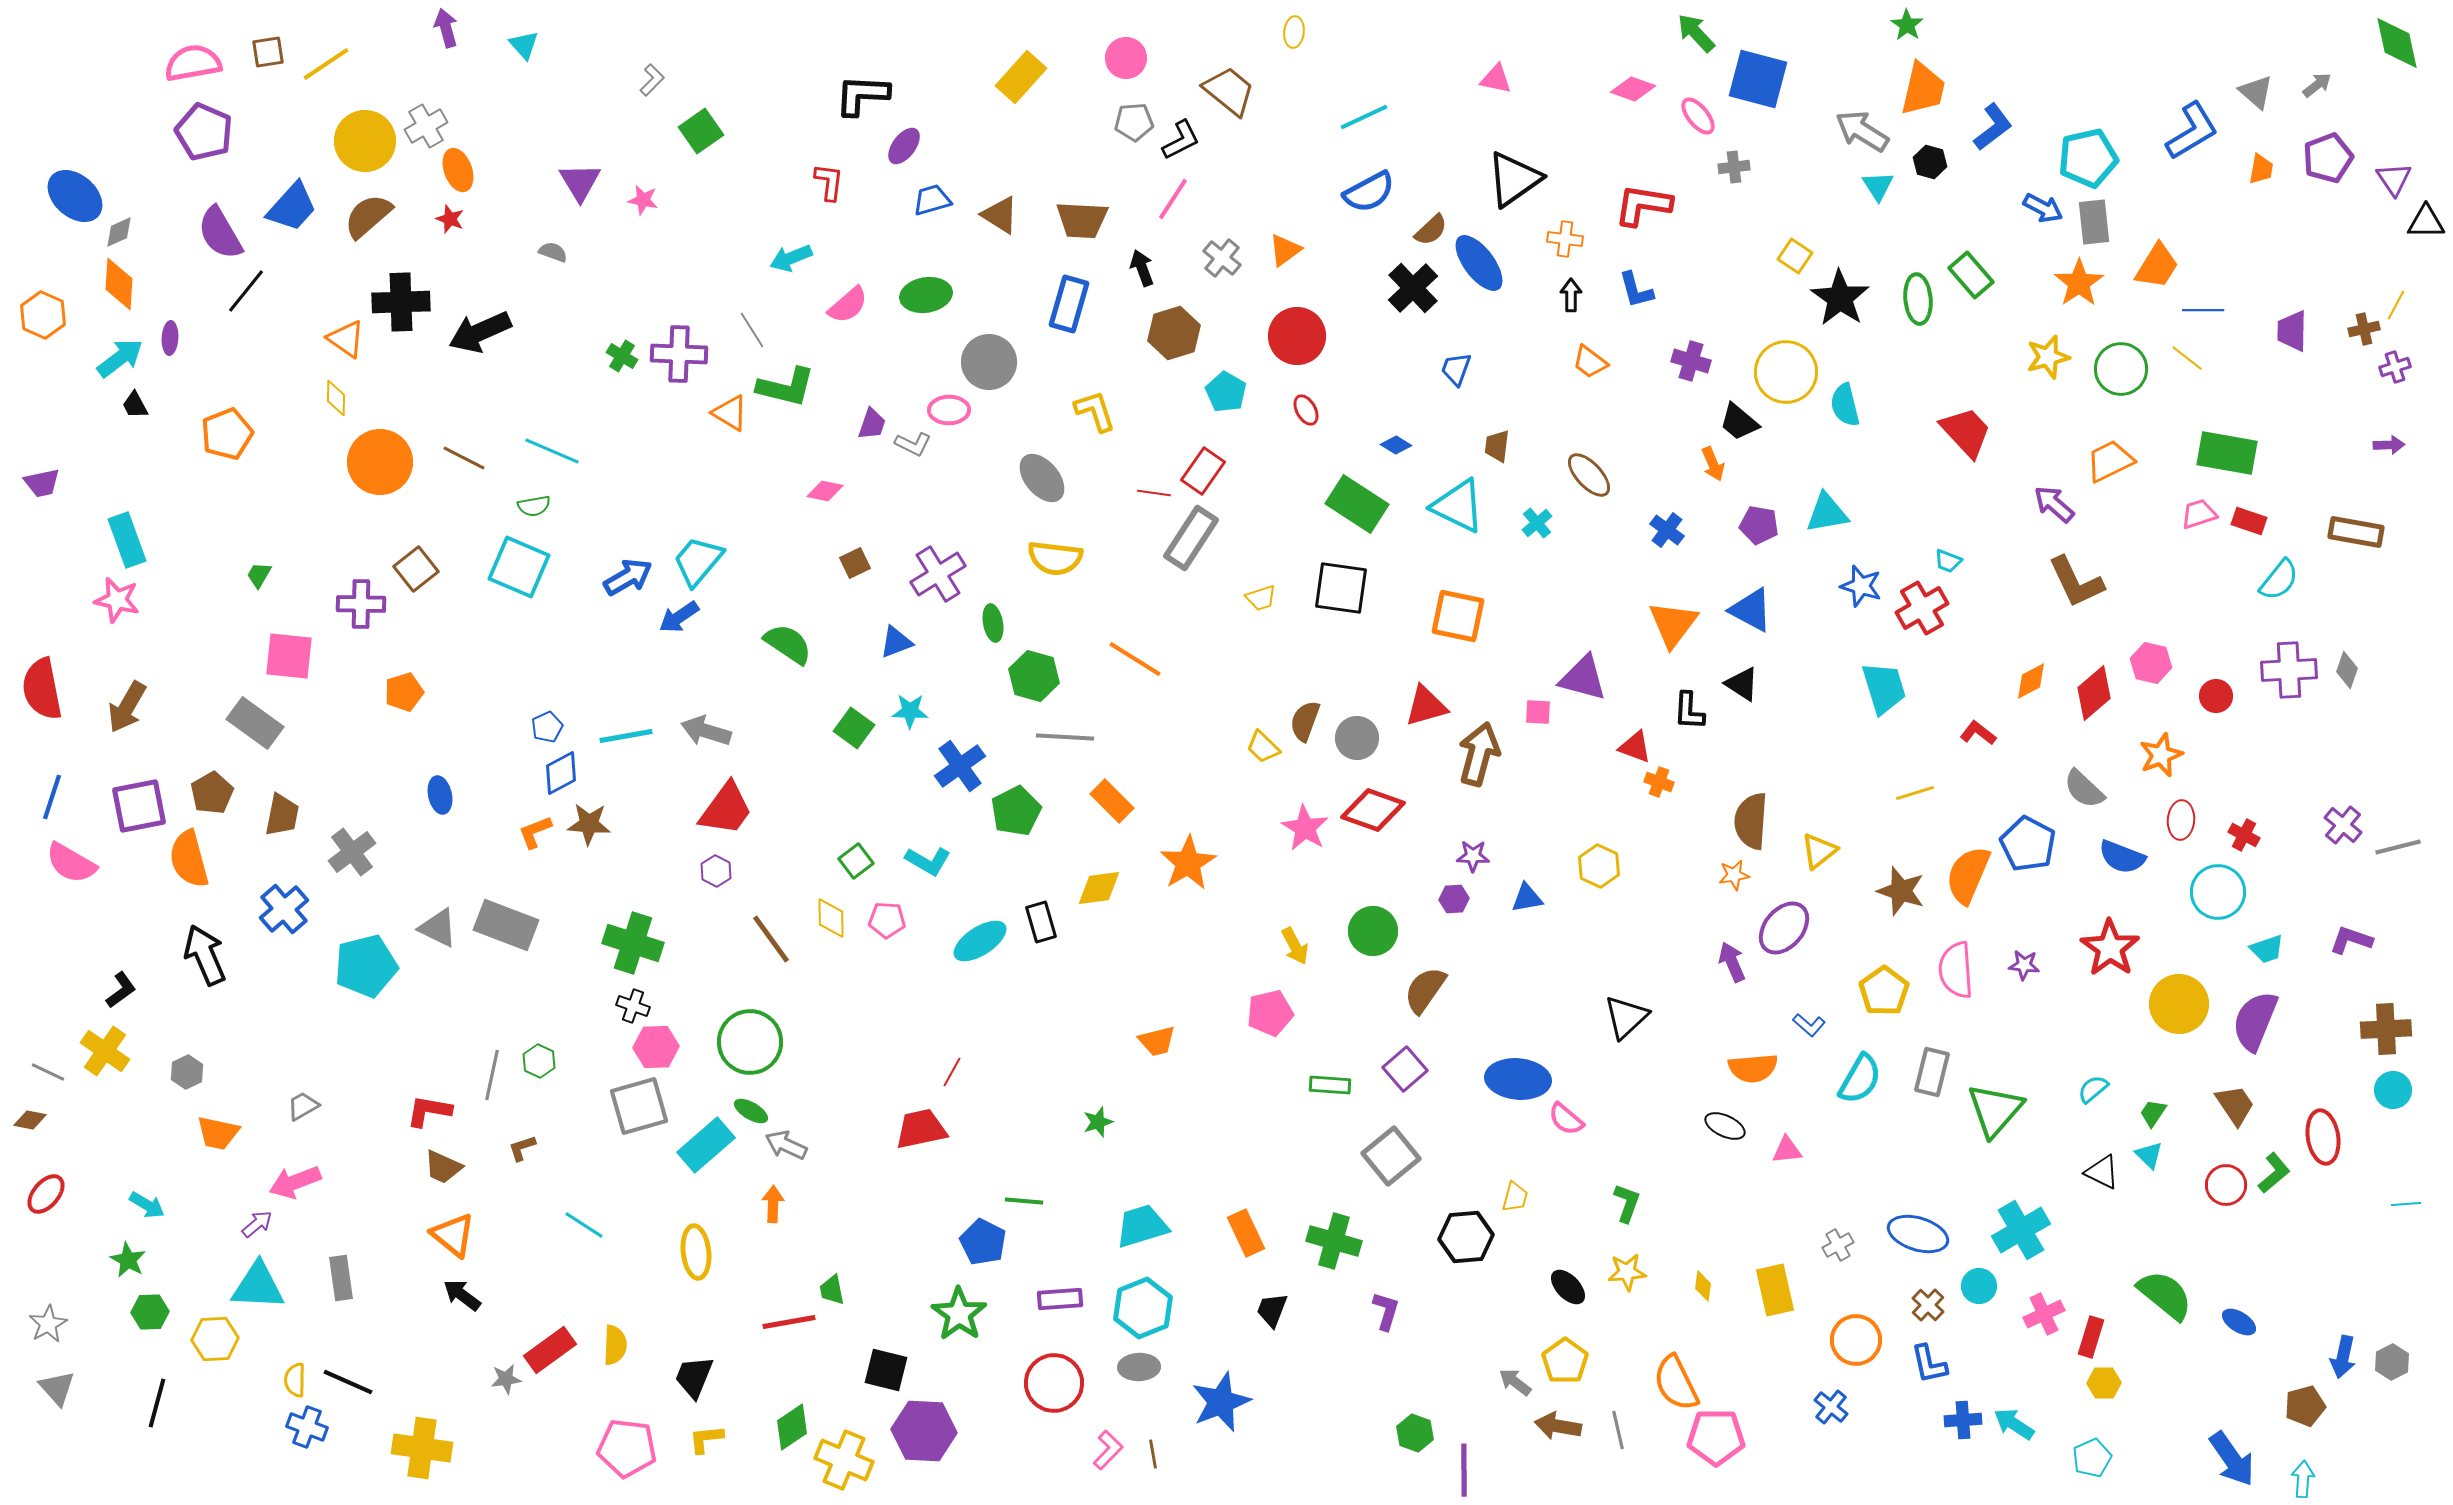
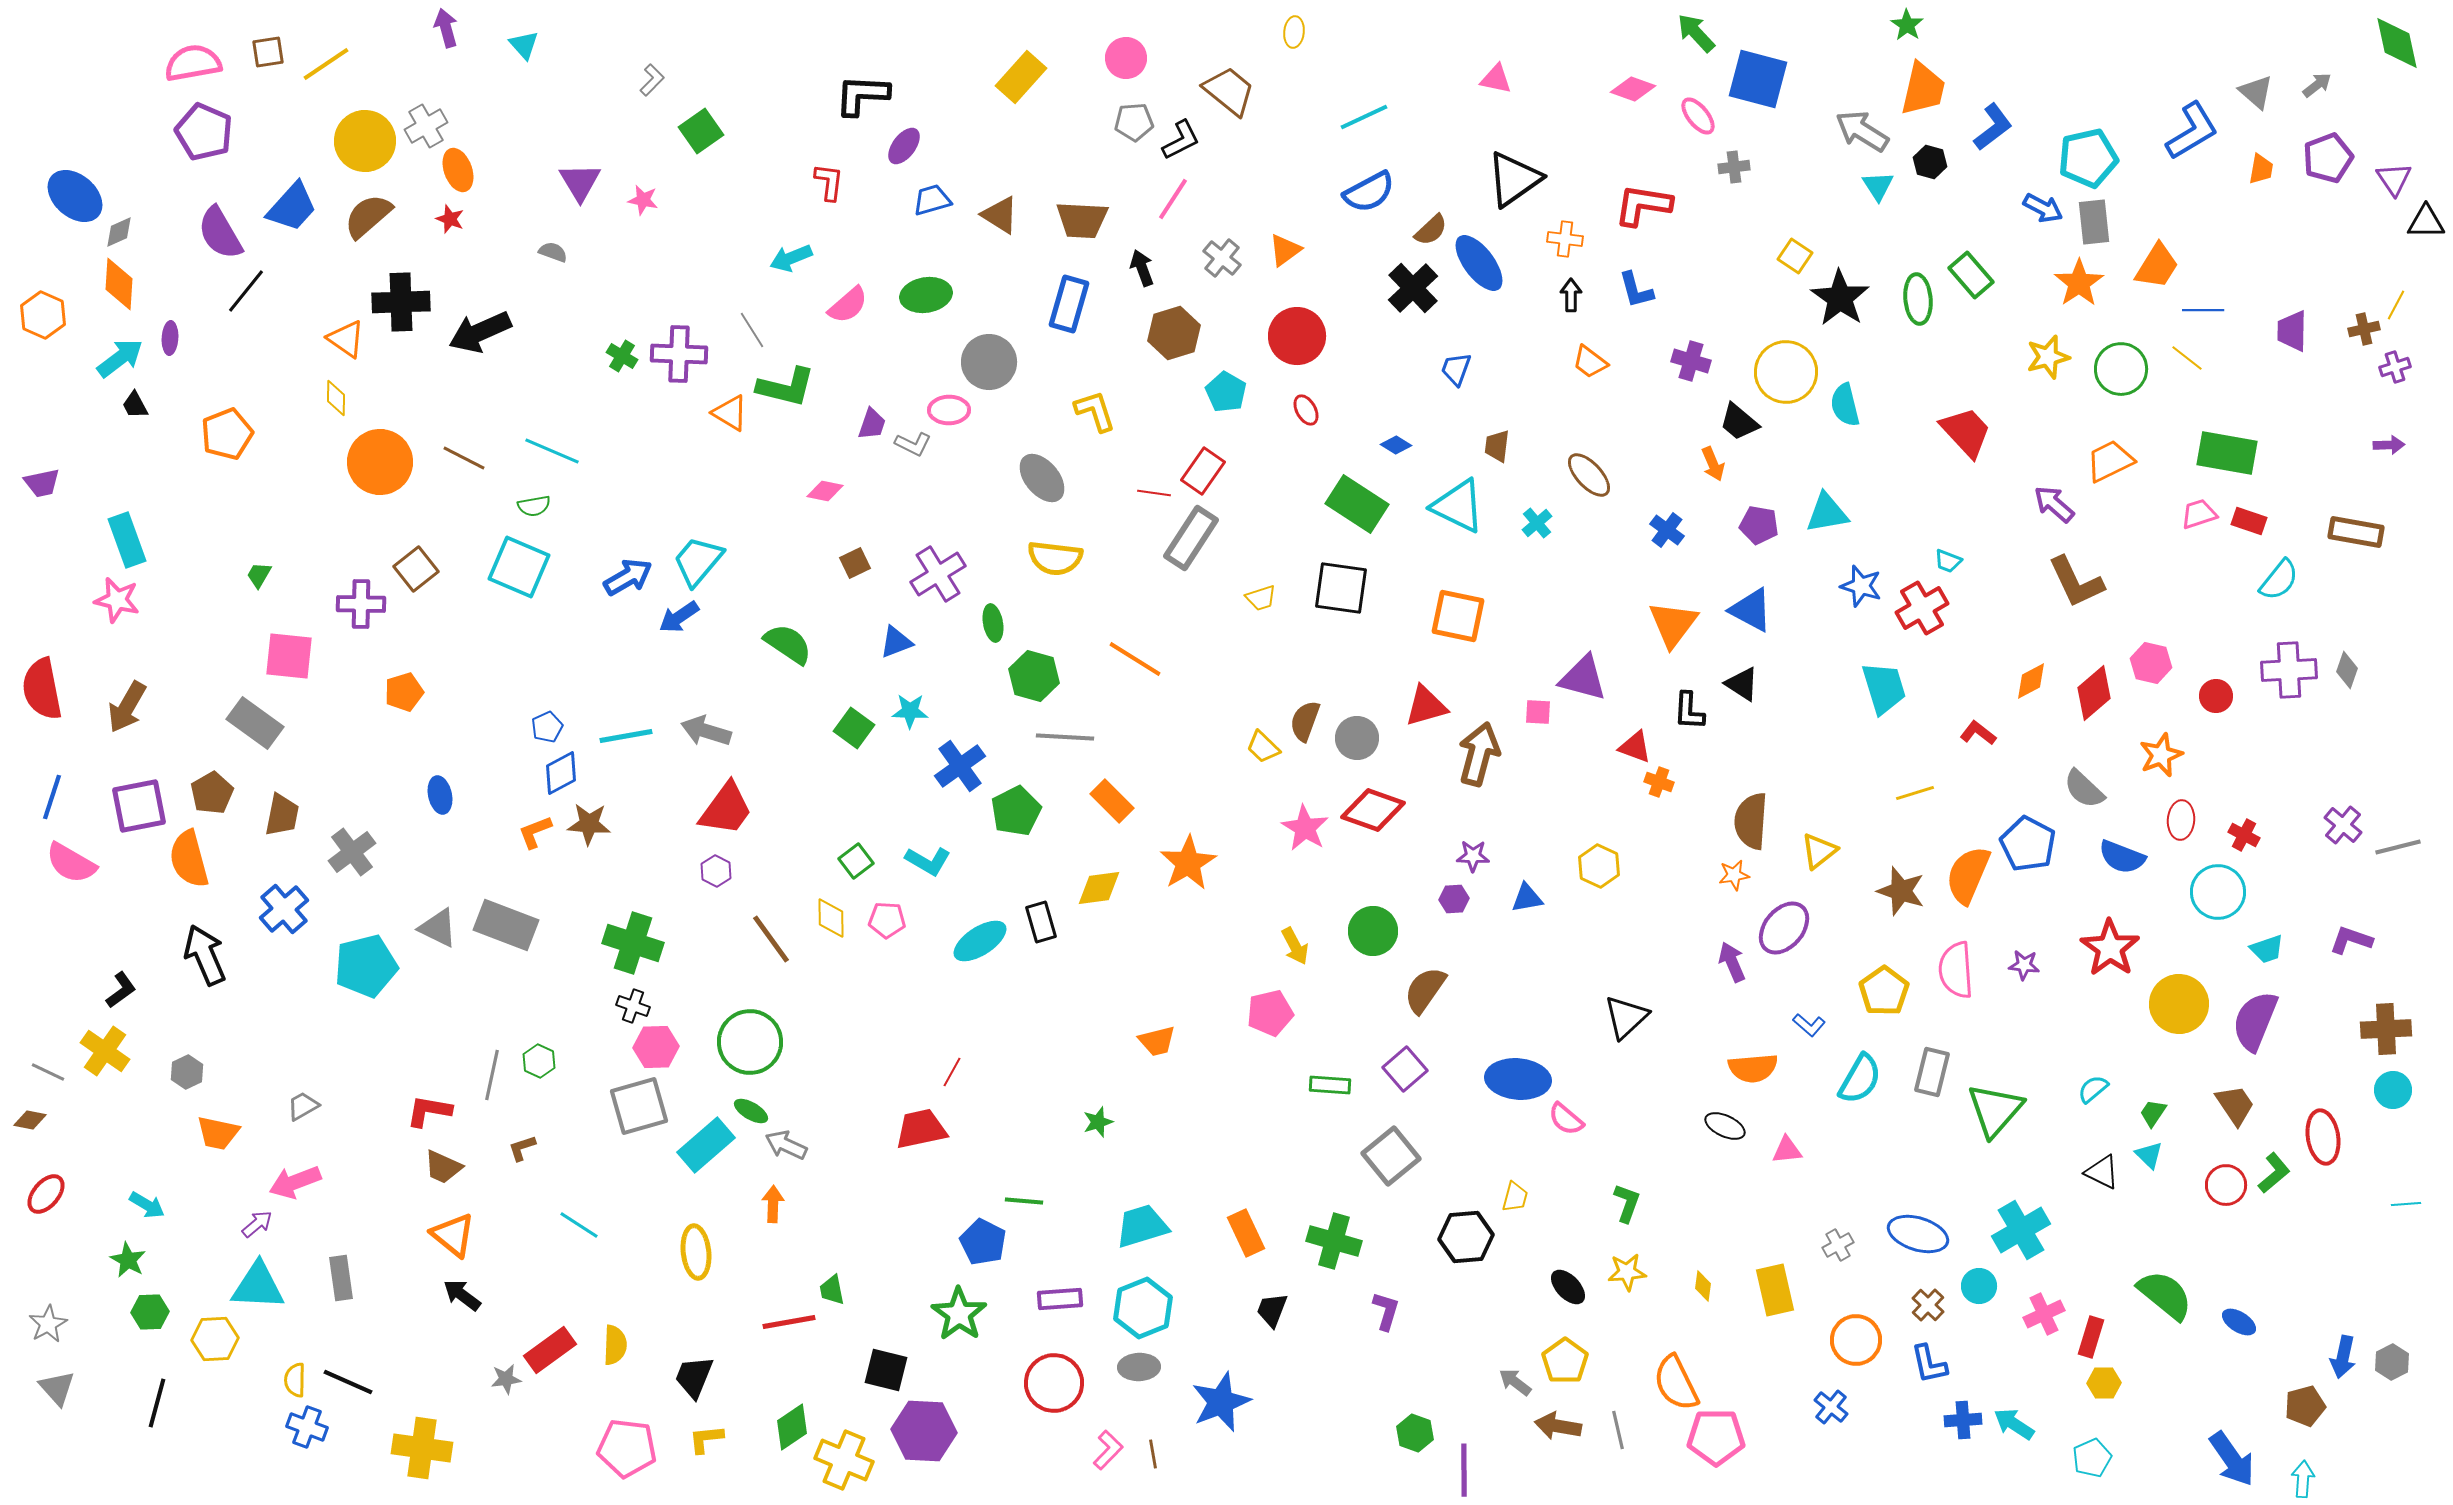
cyan line at (584, 1225): moved 5 px left
